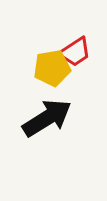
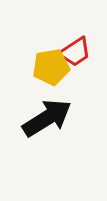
yellow pentagon: moved 1 px left, 1 px up
